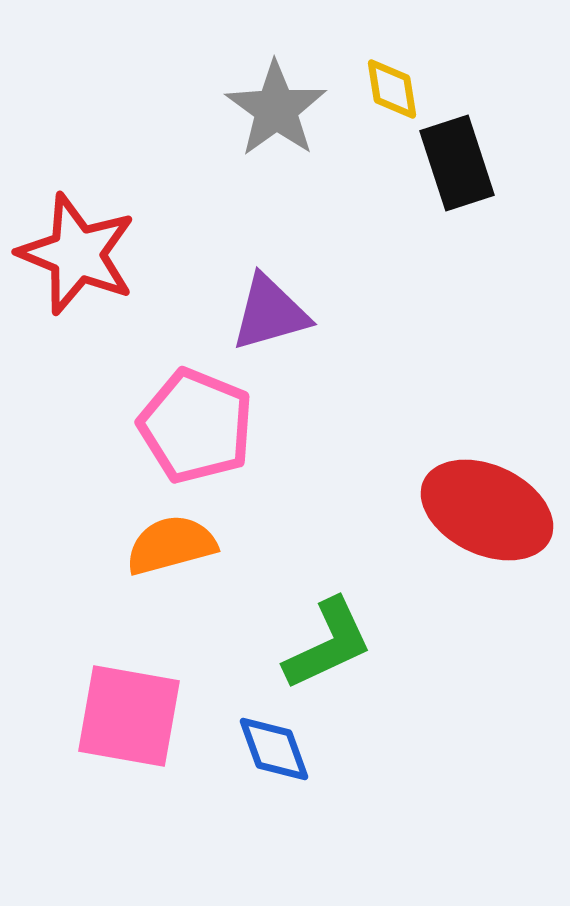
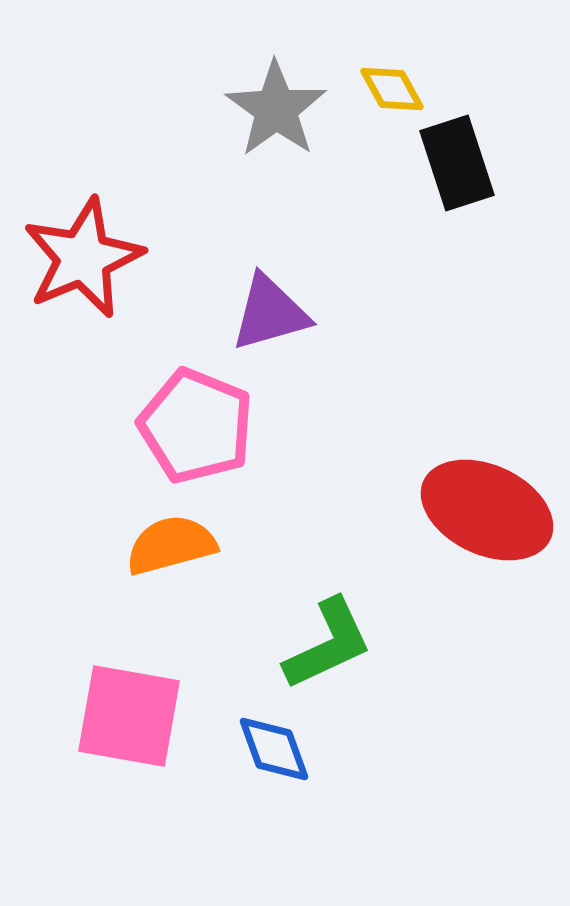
yellow diamond: rotated 20 degrees counterclockwise
red star: moved 6 px right, 4 px down; rotated 27 degrees clockwise
